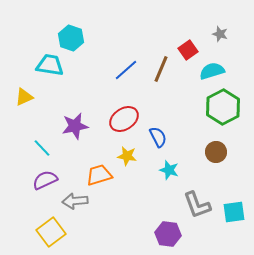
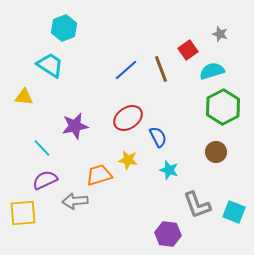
cyan hexagon: moved 7 px left, 10 px up; rotated 20 degrees clockwise
cyan trapezoid: rotated 24 degrees clockwise
brown line: rotated 44 degrees counterclockwise
yellow triangle: rotated 30 degrees clockwise
red ellipse: moved 4 px right, 1 px up
yellow star: moved 1 px right, 4 px down
cyan square: rotated 30 degrees clockwise
yellow square: moved 28 px left, 19 px up; rotated 32 degrees clockwise
